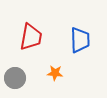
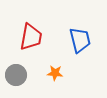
blue trapezoid: rotated 12 degrees counterclockwise
gray circle: moved 1 px right, 3 px up
